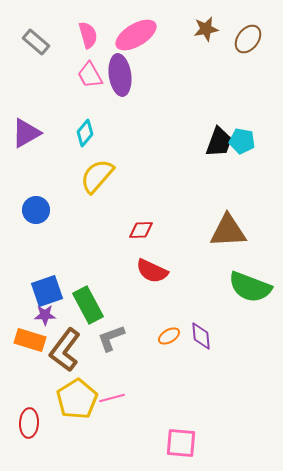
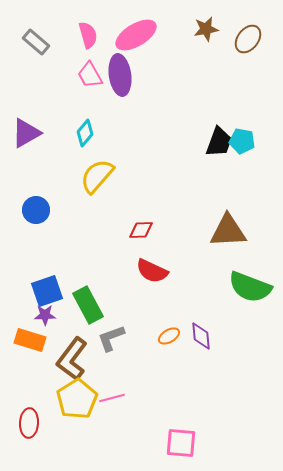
brown L-shape: moved 7 px right, 9 px down
